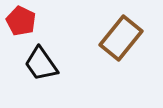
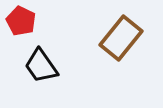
black trapezoid: moved 2 px down
